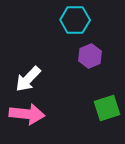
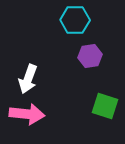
purple hexagon: rotated 15 degrees clockwise
white arrow: rotated 24 degrees counterclockwise
green square: moved 2 px left, 2 px up; rotated 36 degrees clockwise
